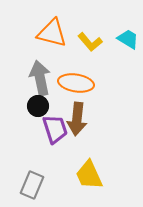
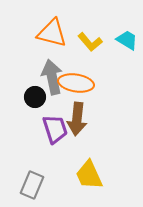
cyan trapezoid: moved 1 px left, 1 px down
gray arrow: moved 12 px right, 1 px up
black circle: moved 3 px left, 9 px up
